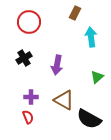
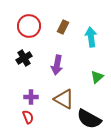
brown rectangle: moved 12 px left, 14 px down
red circle: moved 4 px down
brown triangle: moved 1 px up
